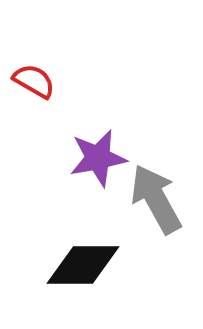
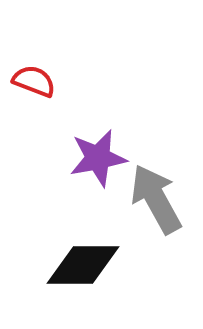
red semicircle: rotated 9 degrees counterclockwise
